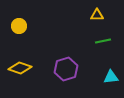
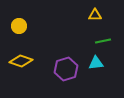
yellow triangle: moved 2 px left
yellow diamond: moved 1 px right, 7 px up
cyan triangle: moved 15 px left, 14 px up
